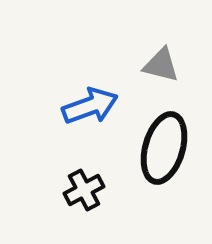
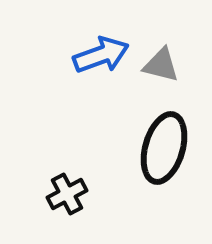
blue arrow: moved 11 px right, 51 px up
black cross: moved 17 px left, 4 px down
